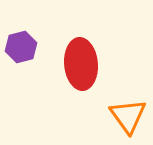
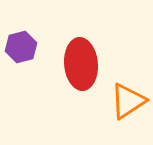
orange triangle: moved 15 px up; rotated 33 degrees clockwise
